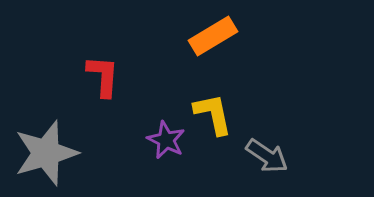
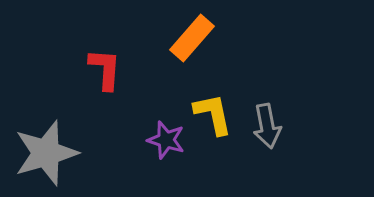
orange rectangle: moved 21 px left, 2 px down; rotated 18 degrees counterclockwise
red L-shape: moved 2 px right, 7 px up
purple star: rotated 9 degrees counterclockwise
gray arrow: moved 30 px up; rotated 45 degrees clockwise
